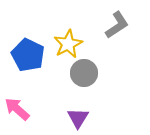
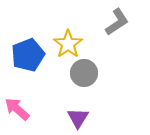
gray L-shape: moved 3 px up
yellow star: rotated 8 degrees counterclockwise
blue pentagon: rotated 24 degrees clockwise
